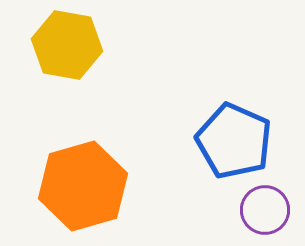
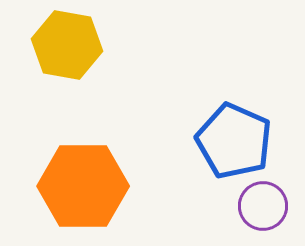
orange hexagon: rotated 16 degrees clockwise
purple circle: moved 2 px left, 4 px up
